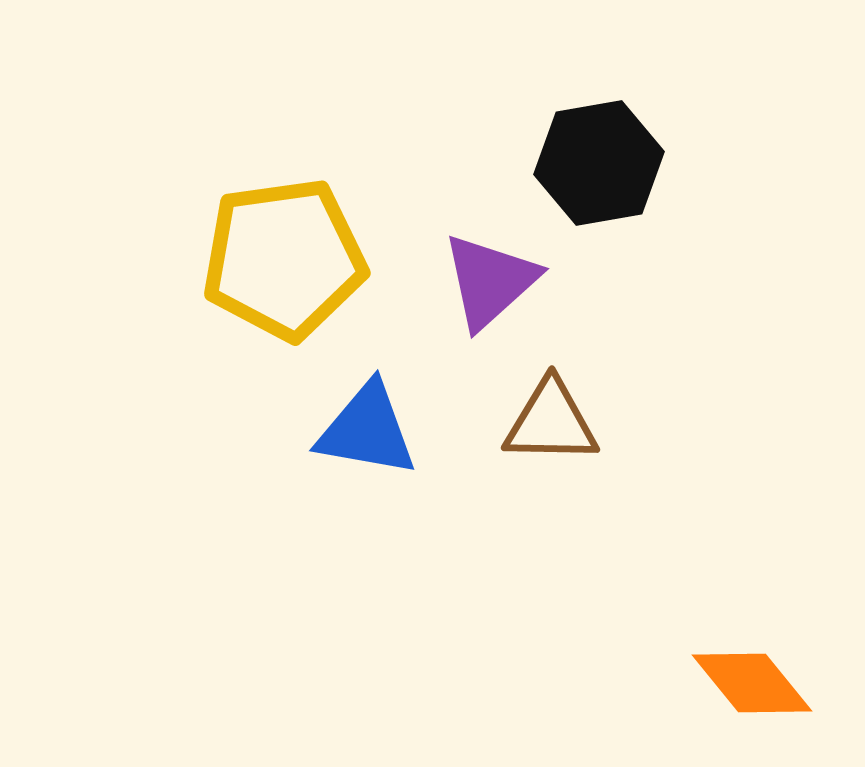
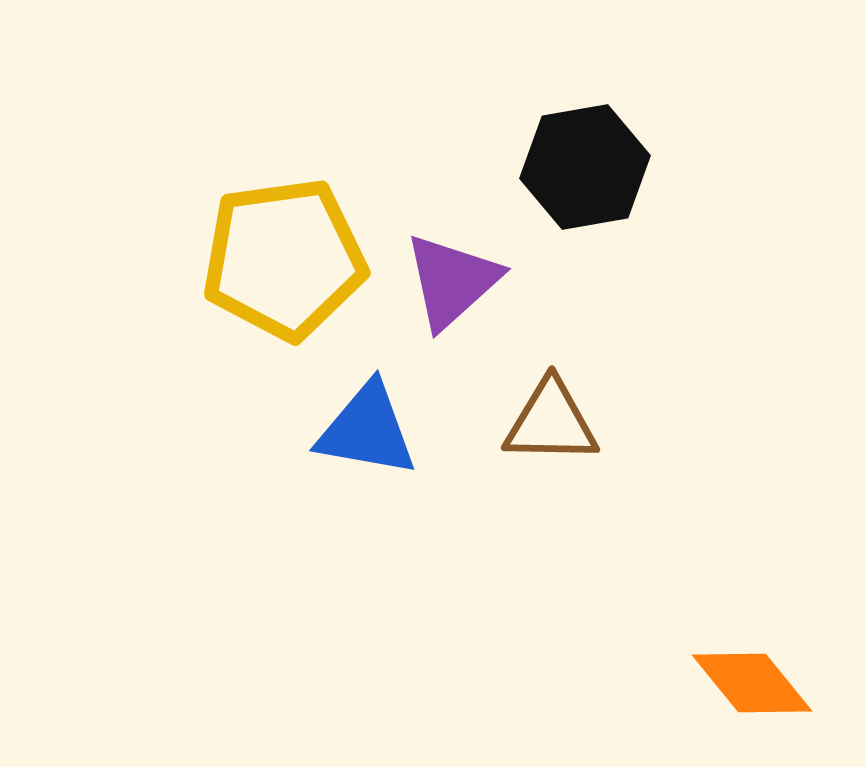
black hexagon: moved 14 px left, 4 px down
purple triangle: moved 38 px left
